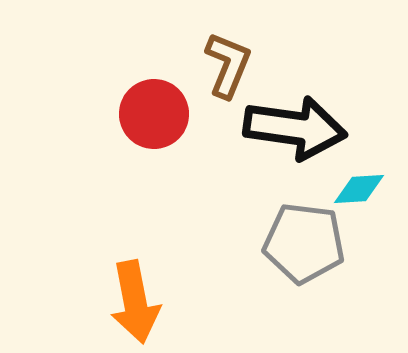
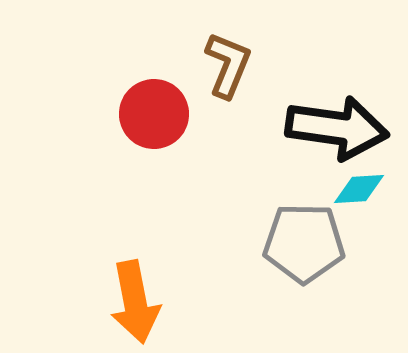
black arrow: moved 42 px right
gray pentagon: rotated 6 degrees counterclockwise
